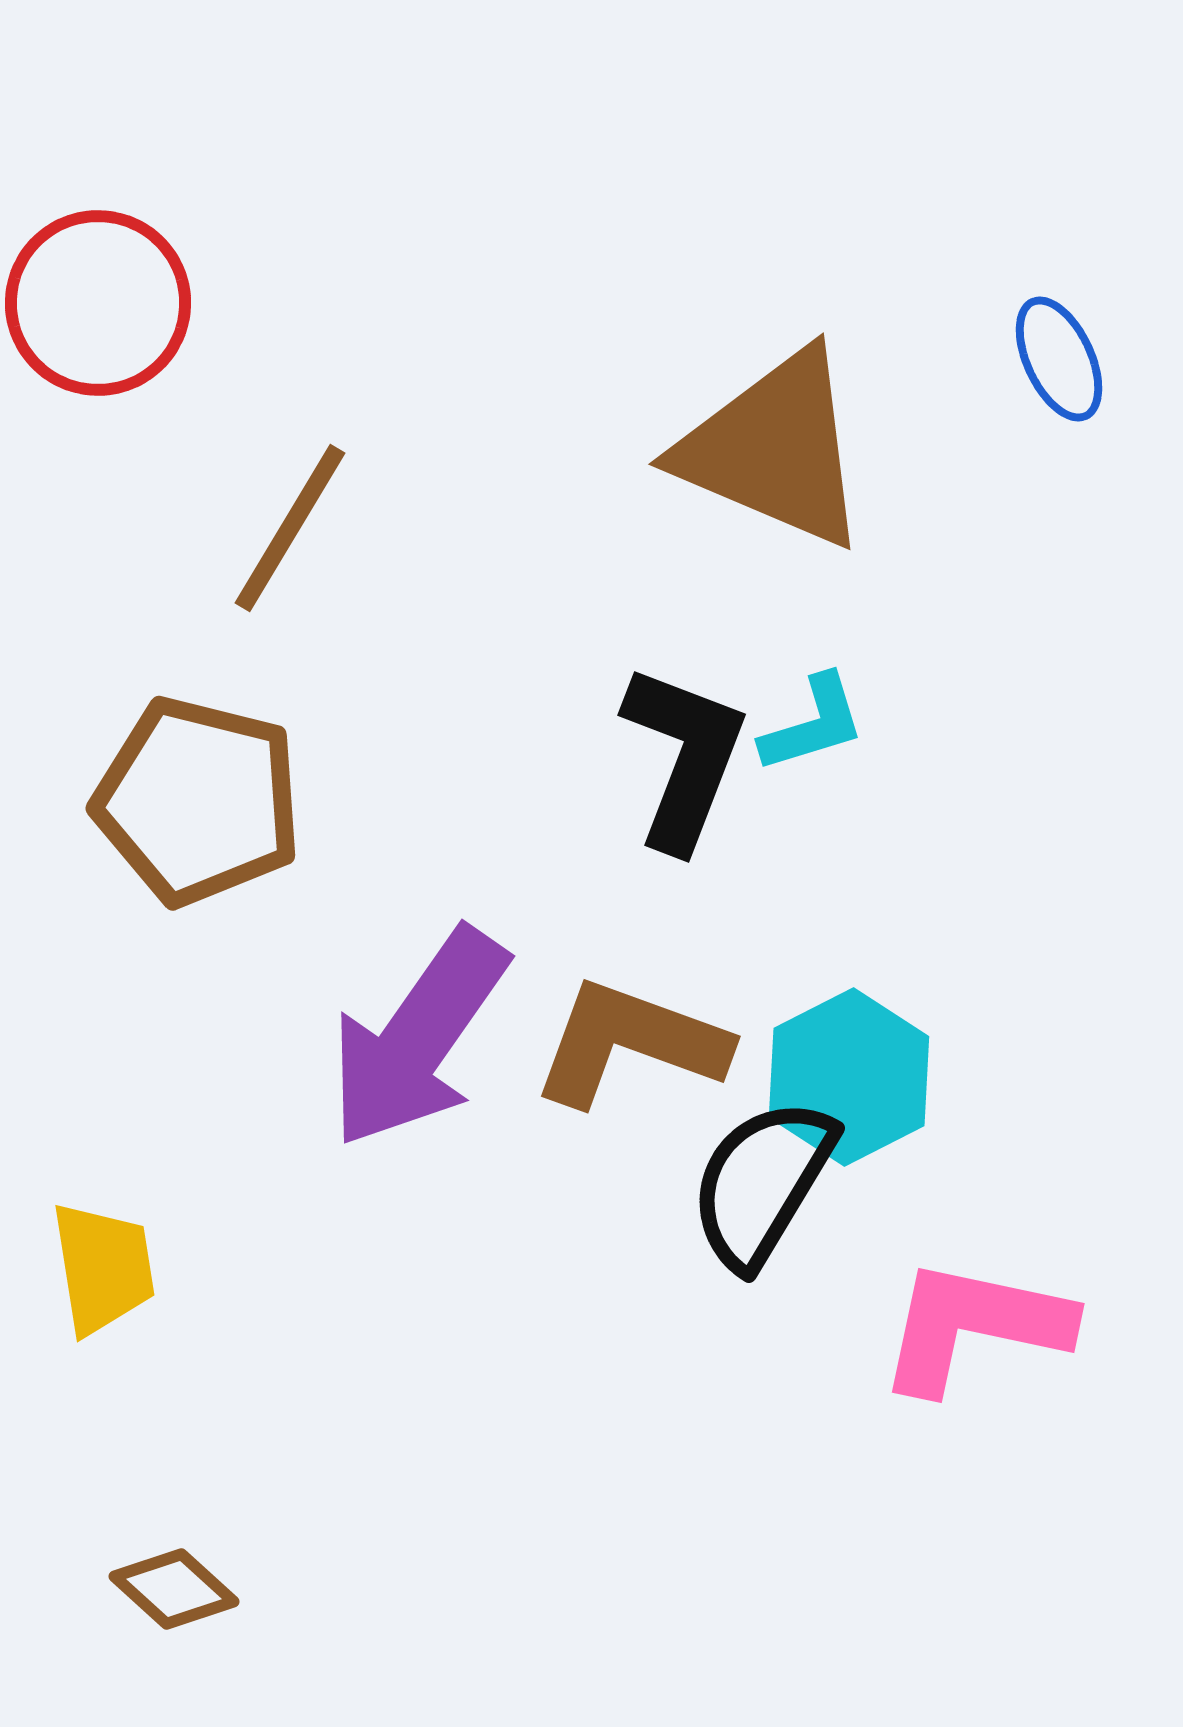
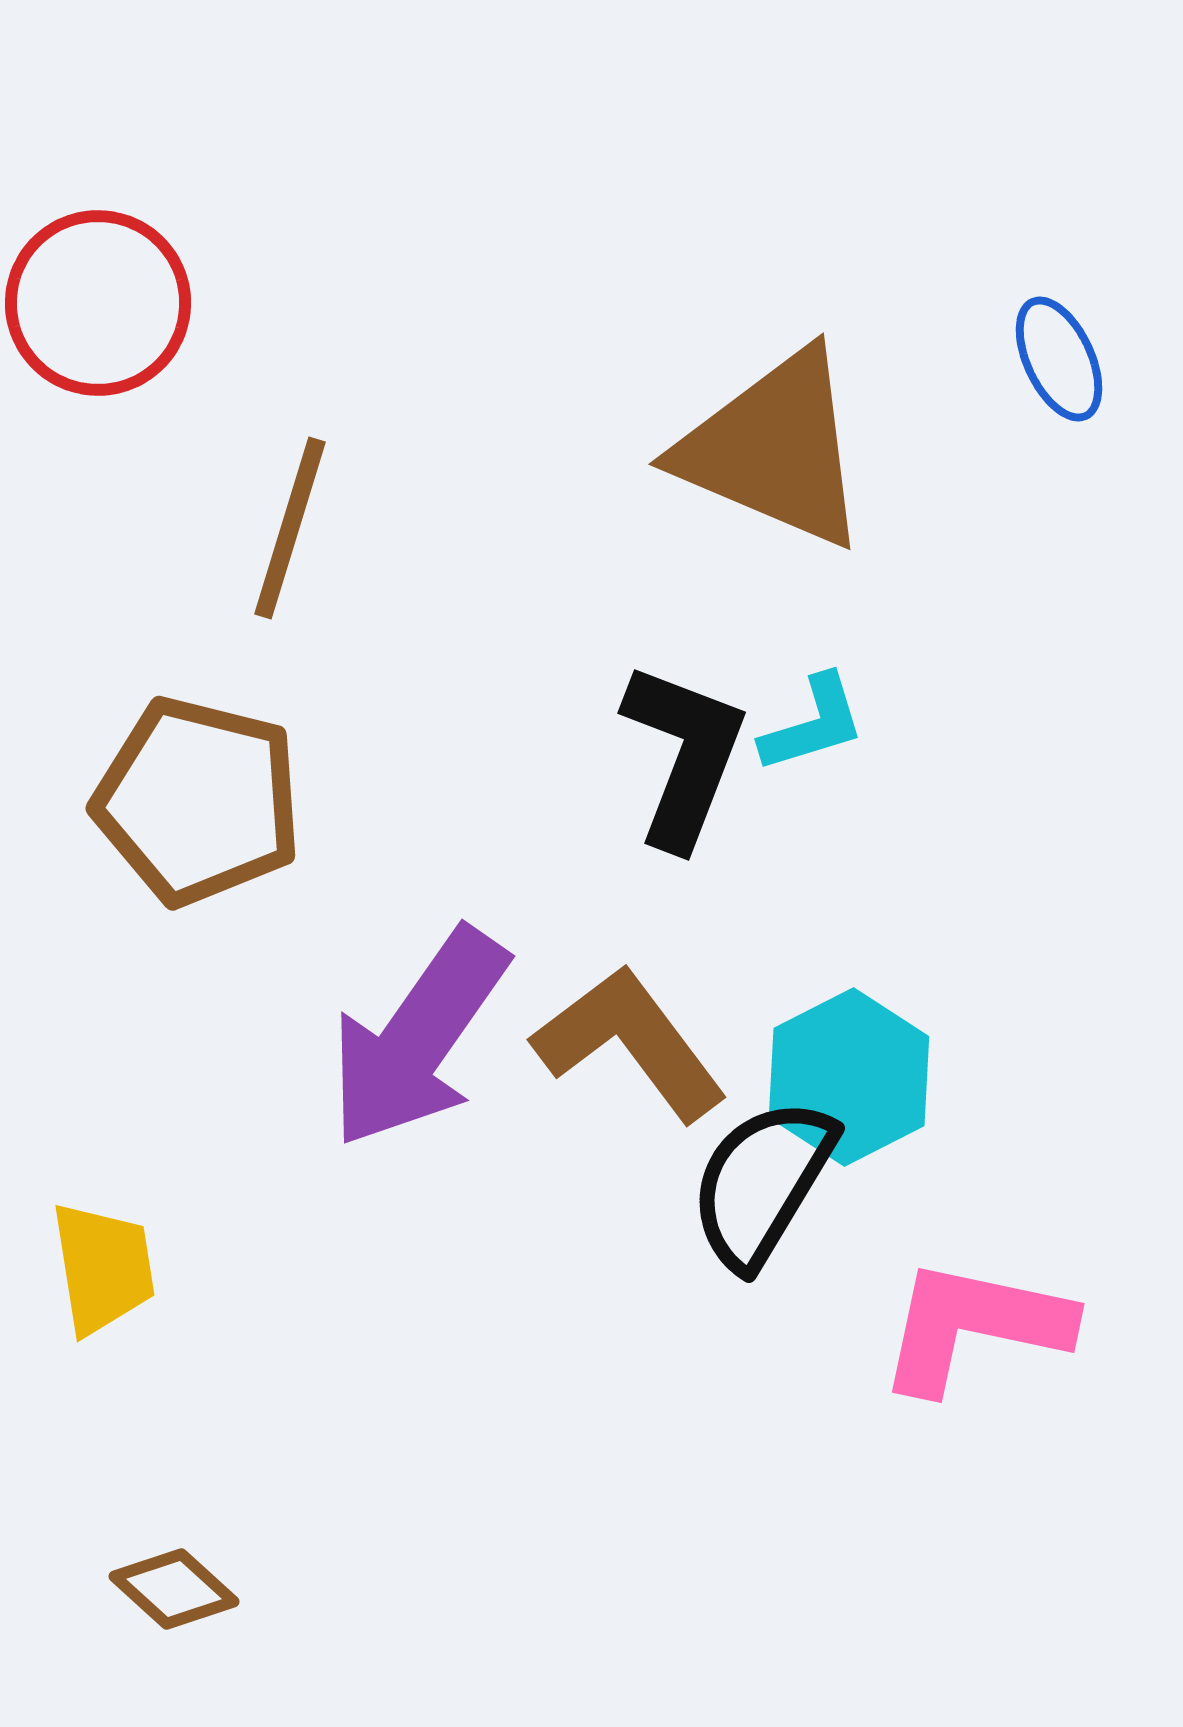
brown line: rotated 14 degrees counterclockwise
black L-shape: moved 2 px up
brown L-shape: rotated 33 degrees clockwise
